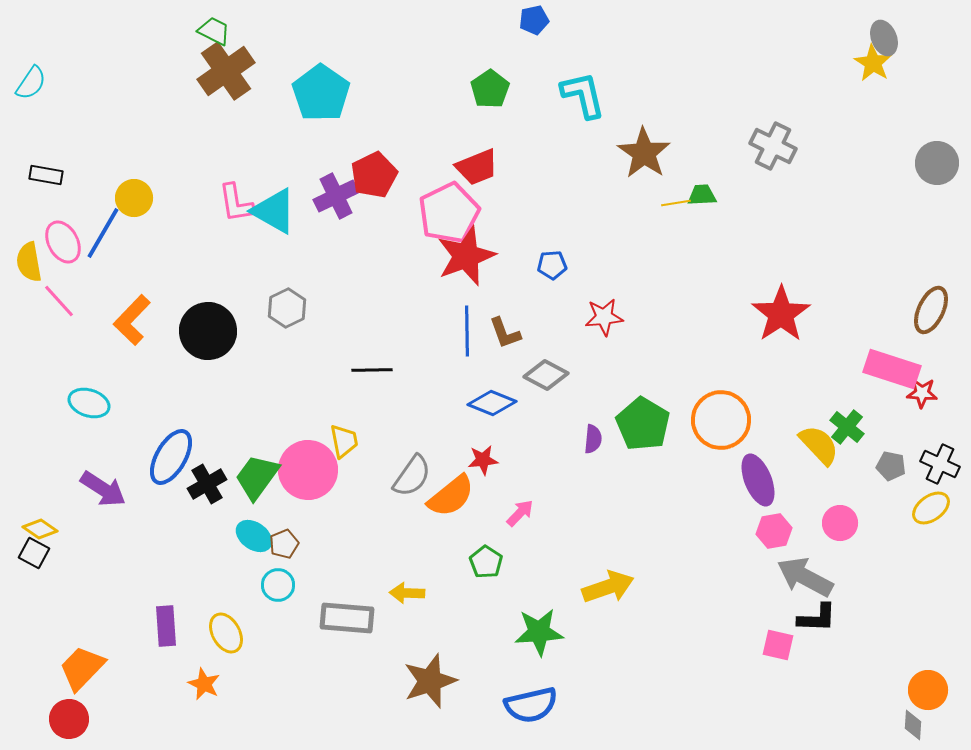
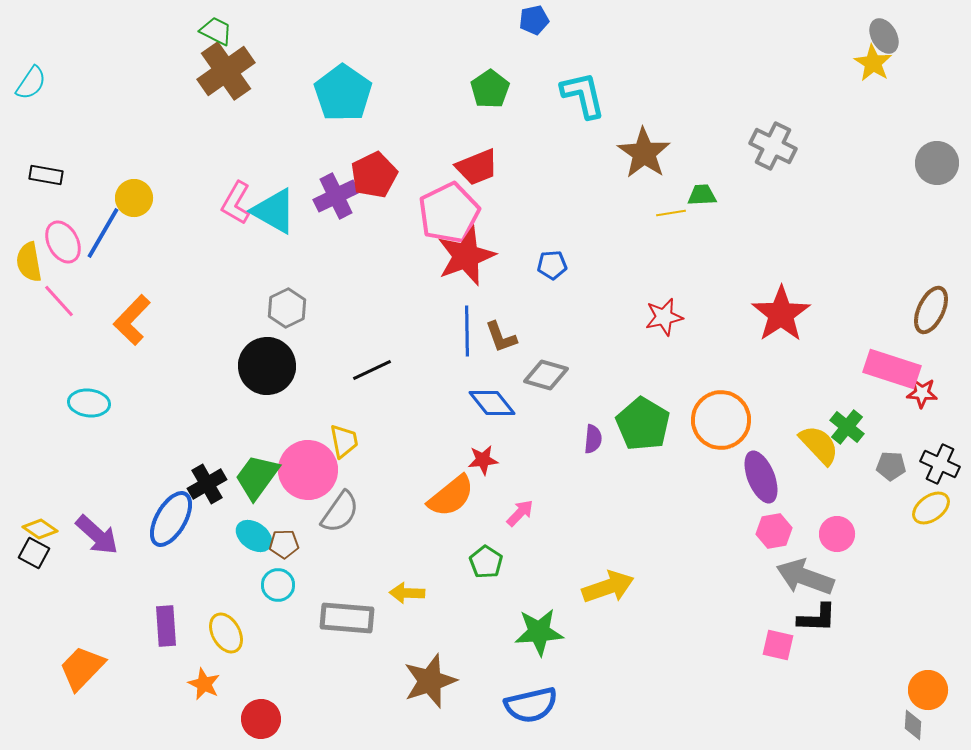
green trapezoid at (214, 31): moved 2 px right
gray ellipse at (884, 38): moved 2 px up; rotated 8 degrees counterclockwise
cyan pentagon at (321, 93): moved 22 px right
pink L-shape at (236, 203): rotated 39 degrees clockwise
yellow line at (676, 203): moved 5 px left, 10 px down
red star at (604, 317): moved 60 px right; rotated 6 degrees counterclockwise
black circle at (208, 331): moved 59 px right, 35 px down
brown L-shape at (505, 333): moved 4 px left, 4 px down
black line at (372, 370): rotated 24 degrees counterclockwise
gray diamond at (546, 375): rotated 12 degrees counterclockwise
cyan ellipse at (89, 403): rotated 12 degrees counterclockwise
blue diamond at (492, 403): rotated 30 degrees clockwise
blue ellipse at (171, 457): moved 62 px down
gray pentagon at (891, 466): rotated 8 degrees counterclockwise
gray semicircle at (412, 476): moved 72 px left, 36 px down
purple ellipse at (758, 480): moved 3 px right, 3 px up
purple arrow at (103, 489): moved 6 px left, 46 px down; rotated 9 degrees clockwise
pink circle at (840, 523): moved 3 px left, 11 px down
brown pentagon at (284, 544): rotated 20 degrees clockwise
gray arrow at (805, 577): rotated 8 degrees counterclockwise
red circle at (69, 719): moved 192 px right
